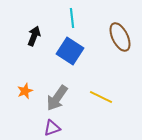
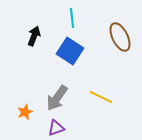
orange star: moved 21 px down
purple triangle: moved 4 px right
